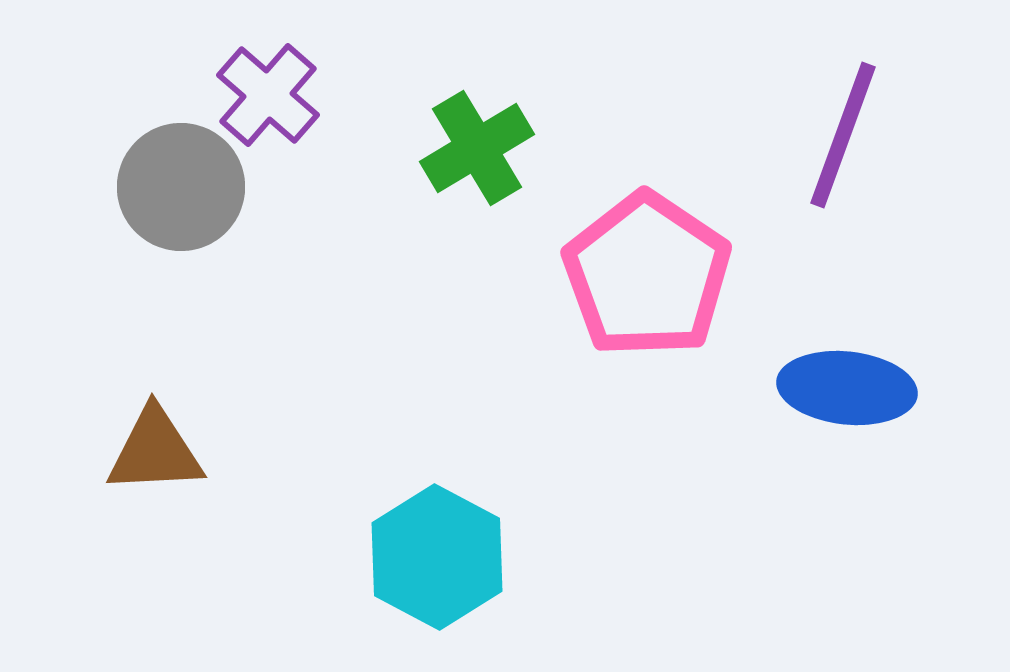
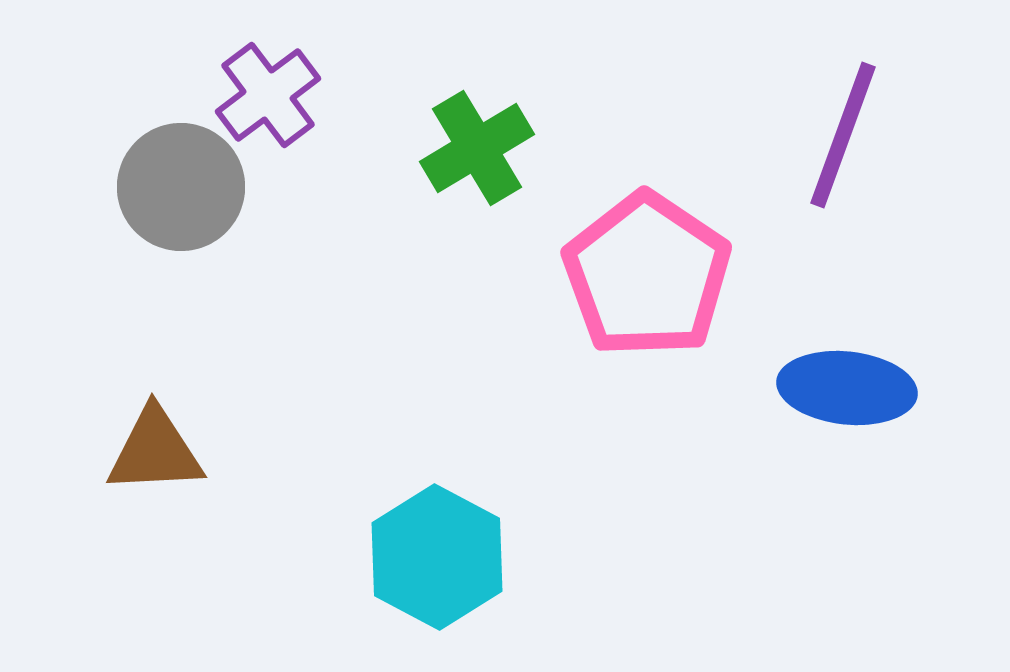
purple cross: rotated 12 degrees clockwise
